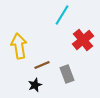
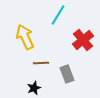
cyan line: moved 4 px left
yellow arrow: moved 6 px right, 9 px up; rotated 15 degrees counterclockwise
brown line: moved 1 px left, 2 px up; rotated 21 degrees clockwise
black star: moved 1 px left, 3 px down
